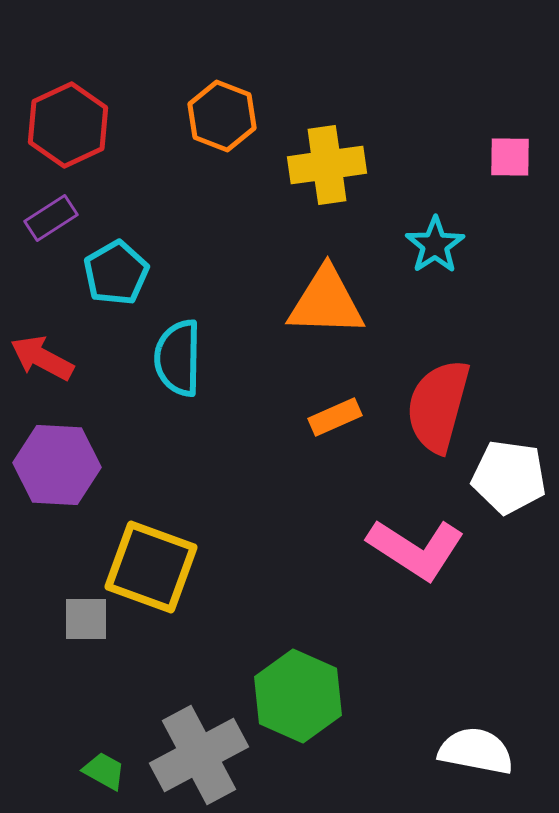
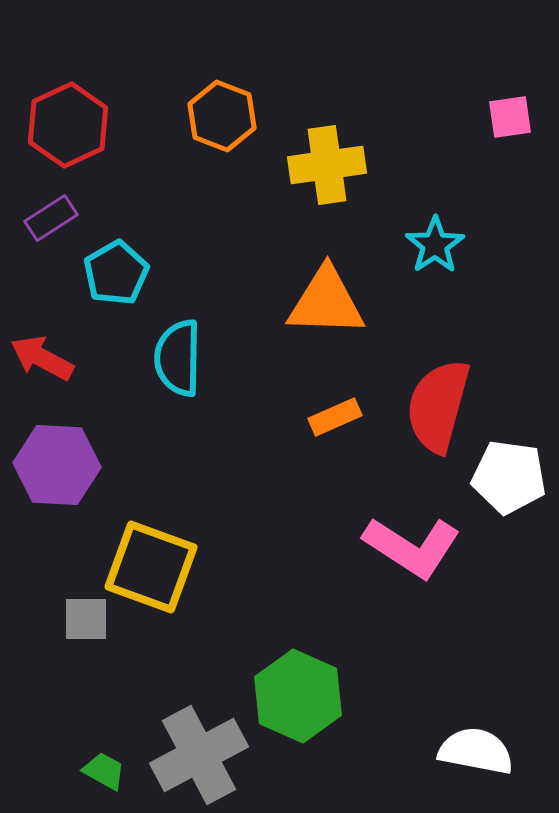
pink square: moved 40 px up; rotated 9 degrees counterclockwise
pink L-shape: moved 4 px left, 2 px up
